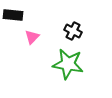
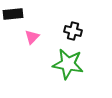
black rectangle: moved 1 px up; rotated 12 degrees counterclockwise
black cross: rotated 12 degrees counterclockwise
